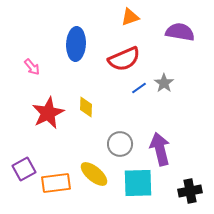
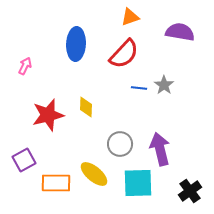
red semicircle: moved 5 px up; rotated 24 degrees counterclockwise
pink arrow: moved 7 px left, 1 px up; rotated 114 degrees counterclockwise
gray star: moved 2 px down
blue line: rotated 42 degrees clockwise
red star: moved 2 px down; rotated 12 degrees clockwise
purple square: moved 9 px up
orange rectangle: rotated 8 degrees clockwise
black cross: rotated 25 degrees counterclockwise
